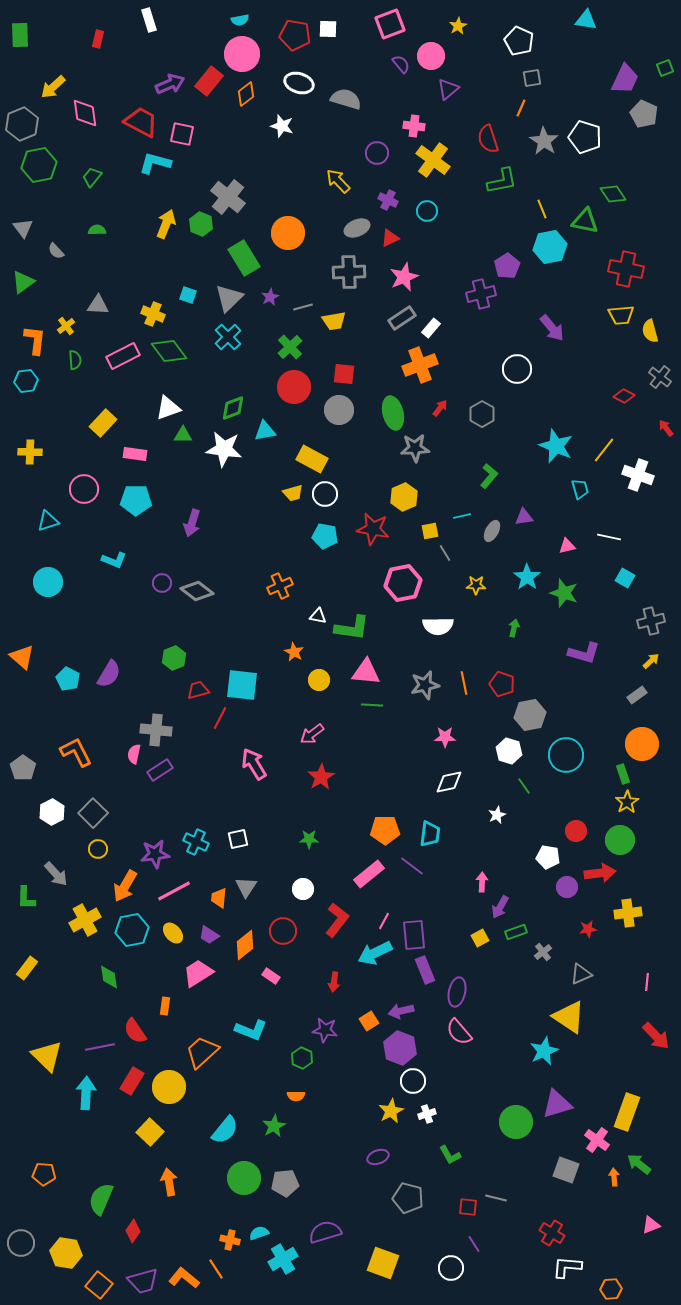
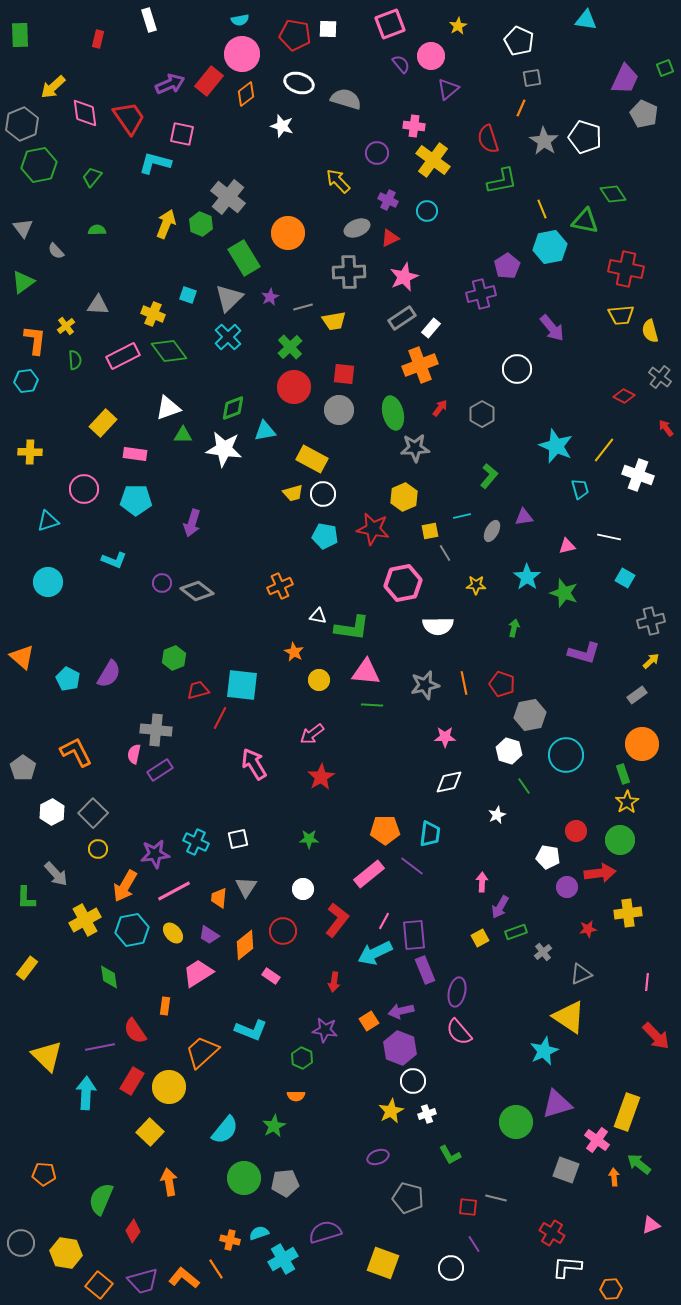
red trapezoid at (141, 122): moved 12 px left, 4 px up; rotated 27 degrees clockwise
white circle at (325, 494): moved 2 px left
